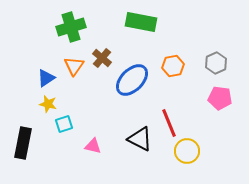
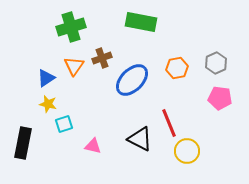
brown cross: rotated 30 degrees clockwise
orange hexagon: moved 4 px right, 2 px down
